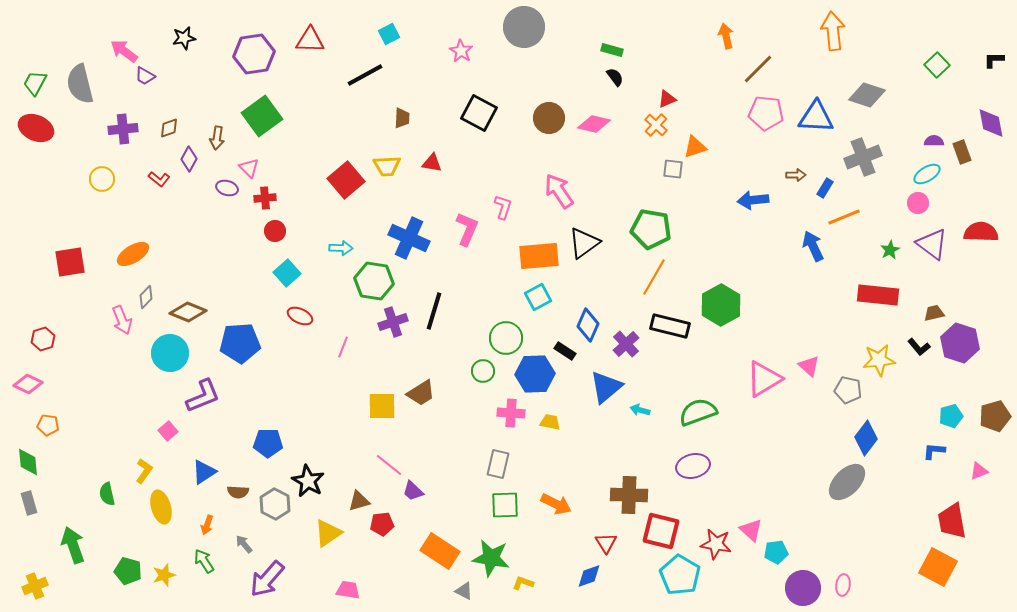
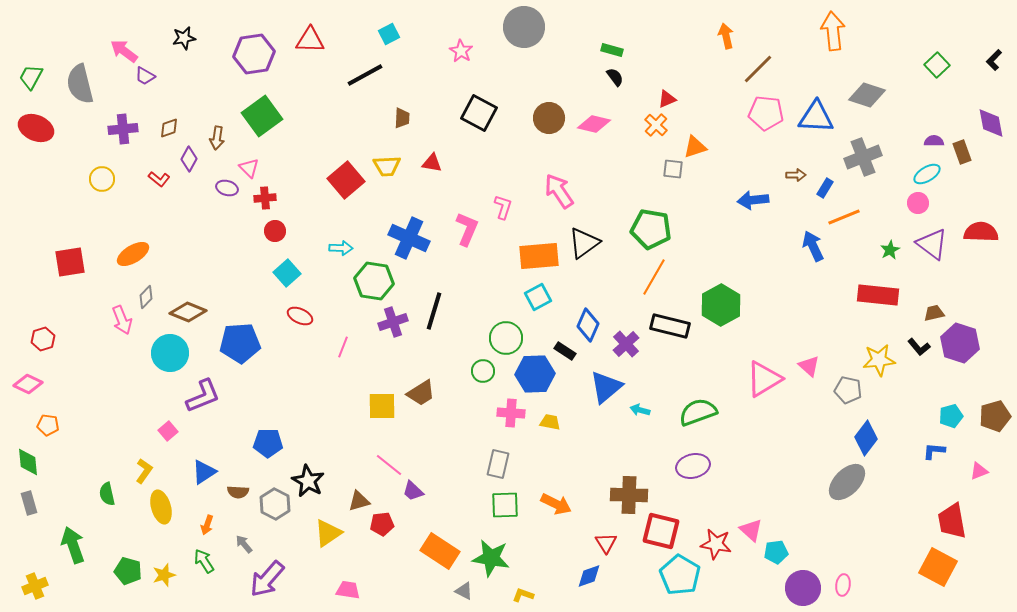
black L-shape at (994, 60): rotated 45 degrees counterclockwise
green trapezoid at (35, 83): moved 4 px left, 6 px up
yellow L-shape at (523, 583): moved 12 px down
